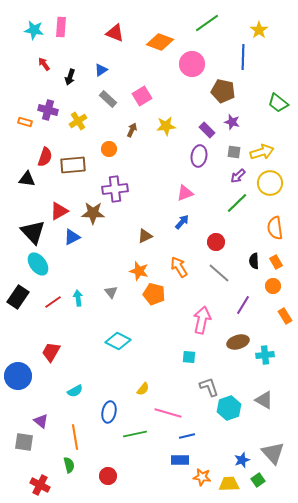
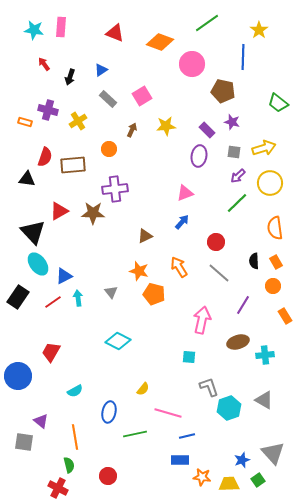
yellow arrow at (262, 152): moved 2 px right, 4 px up
blue triangle at (72, 237): moved 8 px left, 39 px down
red cross at (40, 485): moved 18 px right, 3 px down
